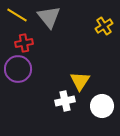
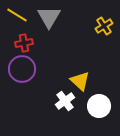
gray triangle: rotated 10 degrees clockwise
purple circle: moved 4 px right
yellow triangle: rotated 20 degrees counterclockwise
white cross: rotated 24 degrees counterclockwise
white circle: moved 3 px left
